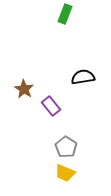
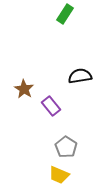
green rectangle: rotated 12 degrees clockwise
black semicircle: moved 3 px left, 1 px up
yellow trapezoid: moved 6 px left, 2 px down
